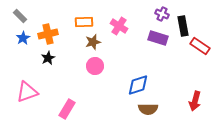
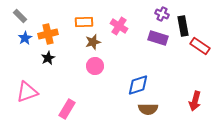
blue star: moved 2 px right
